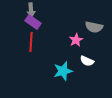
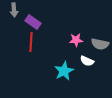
gray arrow: moved 17 px left
gray semicircle: moved 6 px right, 17 px down
pink star: rotated 24 degrees clockwise
cyan star: moved 1 px right; rotated 12 degrees counterclockwise
